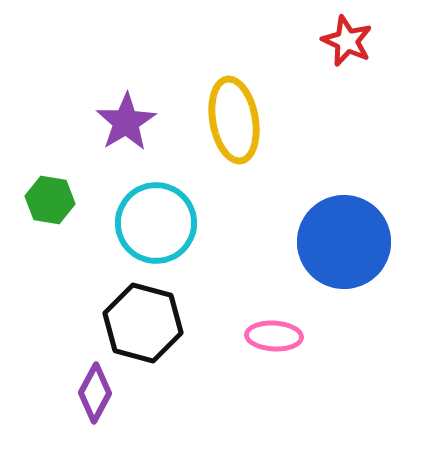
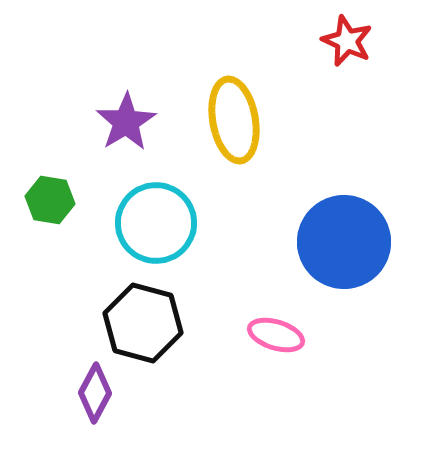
pink ellipse: moved 2 px right, 1 px up; rotated 14 degrees clockwise
